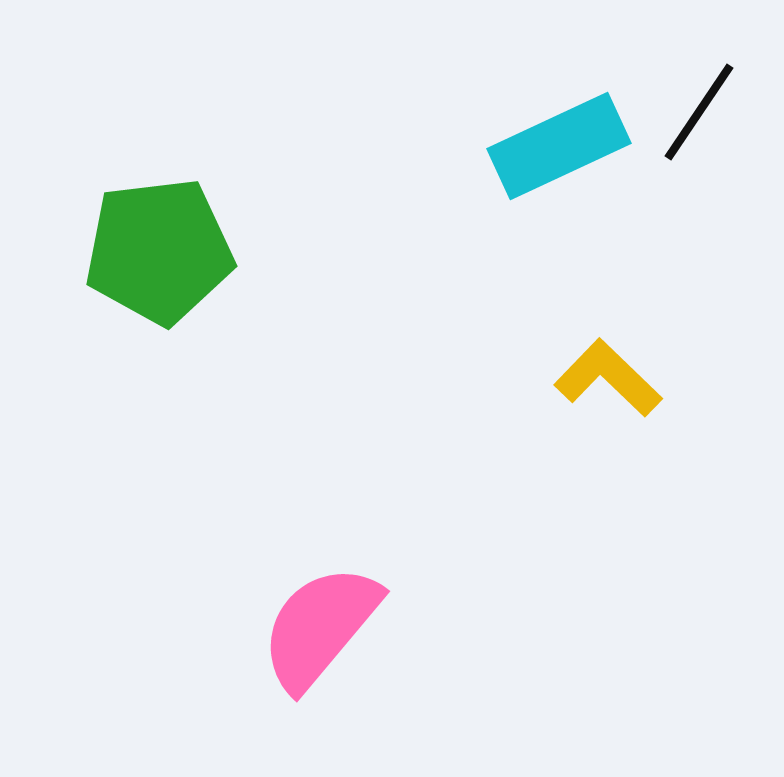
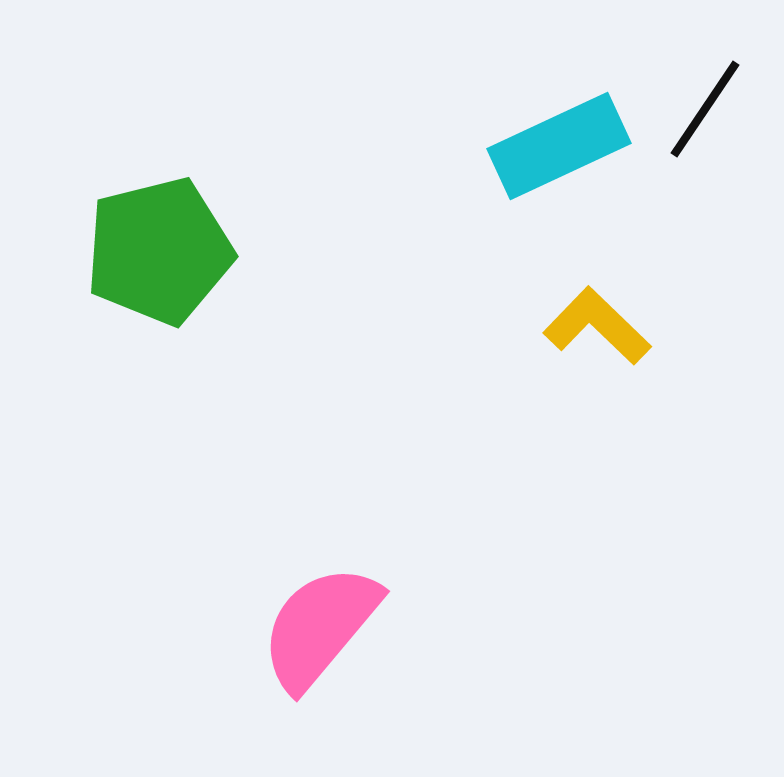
black line: moved 6 px right, 3 px up
green pentagon: rotated 7 degrees counterclockwise
yellow L-shape: moved 11 px left, 52 px up
